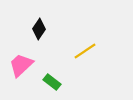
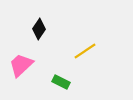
green rectangle: moved 9 px right; rotated 12 degrees counterclockwise
